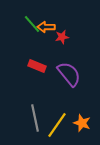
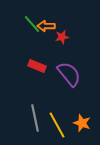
orange arrow: moved 1 px up
yellow line: rotated 64 degrees counterclockwise
